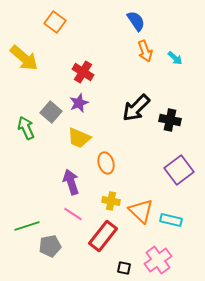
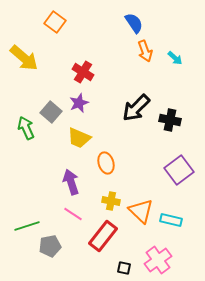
blue semicircle: moved 2 px left, 2 px down
